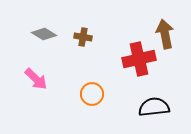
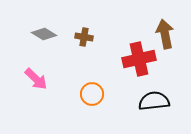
brown cross: moved 1 px right
black semicircle: moved 6 px up
